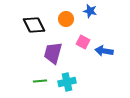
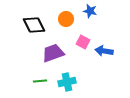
purple trapezoid: rotated 55 degrees clockwise
